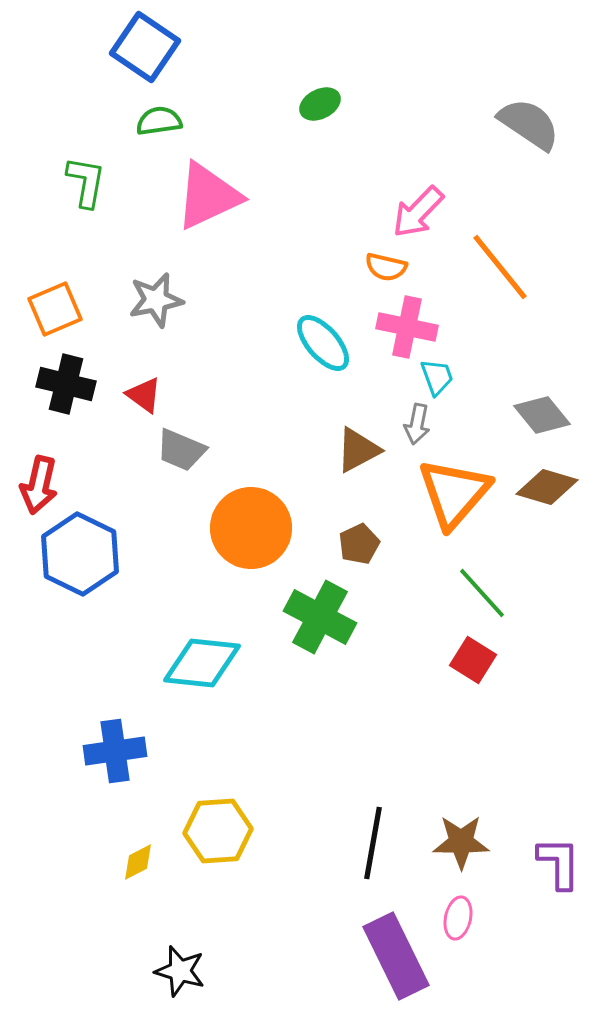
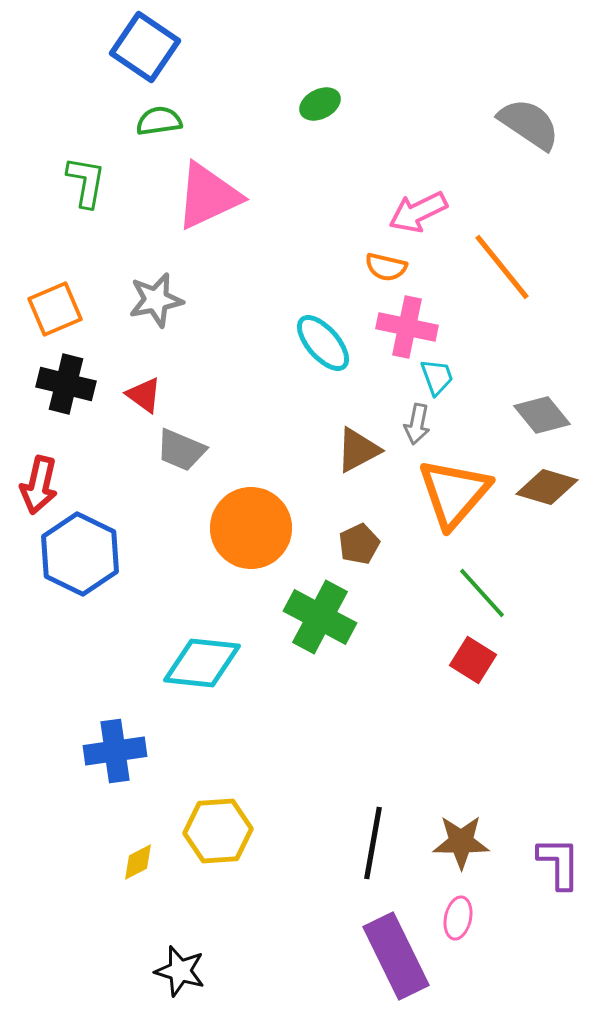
pink arrow: rotated 20 degrees clockwise
orange line: moved 2 px right
